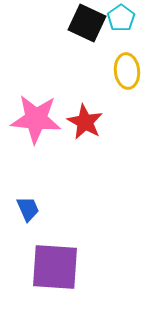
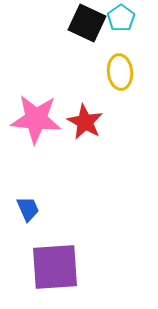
yellow ellipse: moved 7 px left, 1 px down
purple square: rotated 8 degrees counterclockwise
